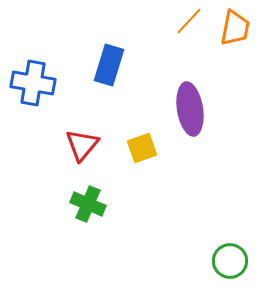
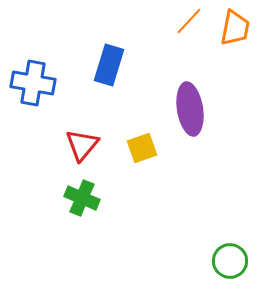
green cross: moved 6 px left, 6 px up
